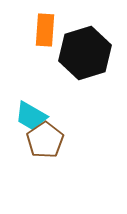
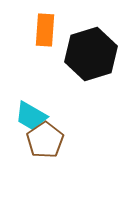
black hexagon: moved 6 px right, 1 px down
